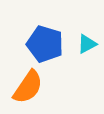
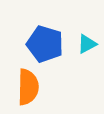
orange semicircle: rotated 33 degrees counterclockwise
